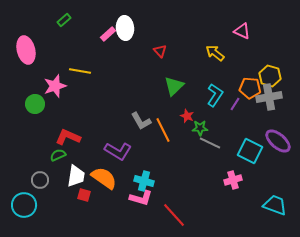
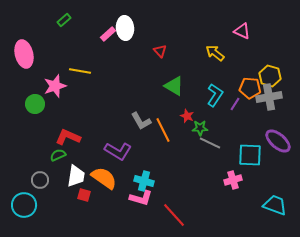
pink ellipse: moved 2 px left, 4 px down
green triangle: rotated 45 degrees counterclockwise
cyan square: moved 4 px down; rotated 25 degrees counterclockwise
